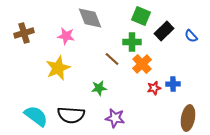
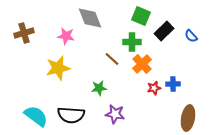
yellow star: rotated 10 degrees clockwise
purple star: moved 4 px up
